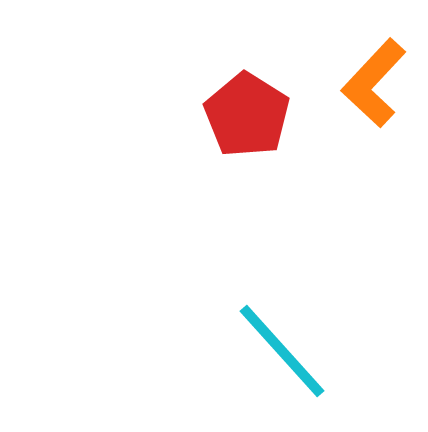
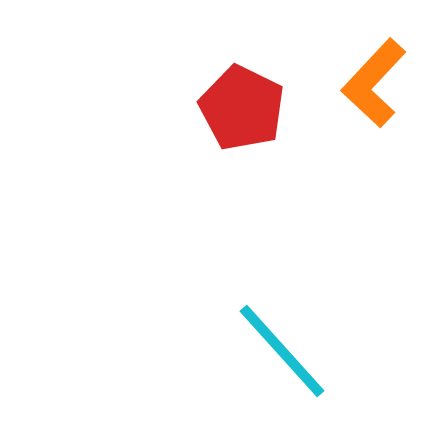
red pentagon: moved 5 px left, 7 px up; rotated 6 degrees counterclockwise
